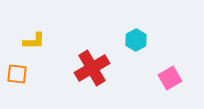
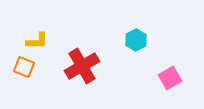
yellow L-shape: moved 3 px right
red cross: moved 10 px left, 2 px up
orange square: moved 7 px right, 7 px up; rotated 15 degrees clockwise
